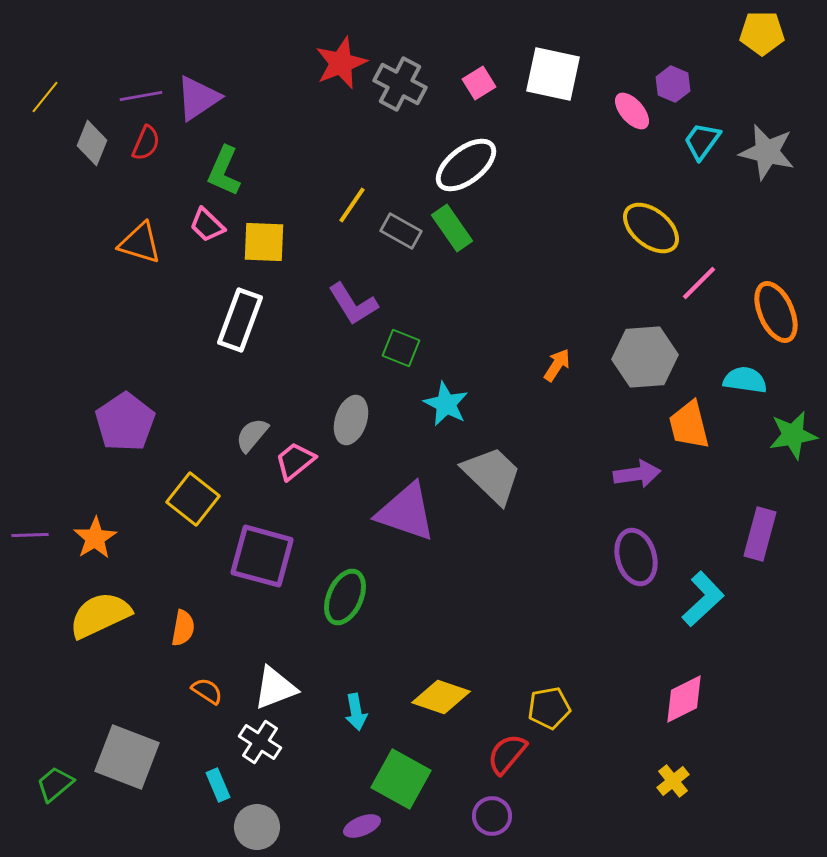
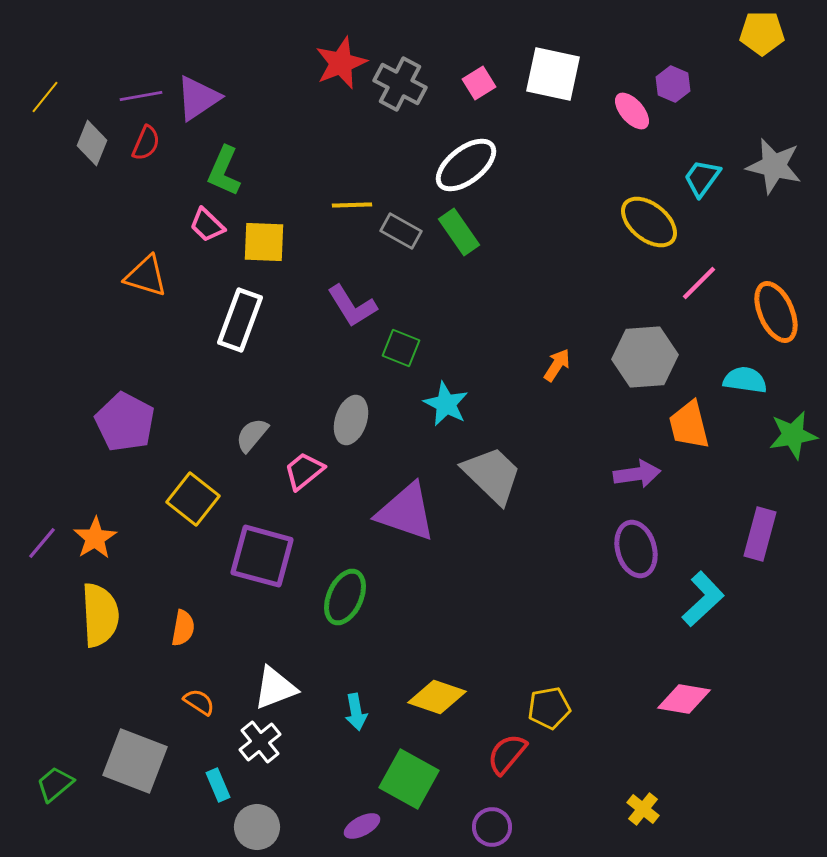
cyan trapezoid at (702, 141): moved 37 px down
gray star at (767, 152): moved 7 px right, 14 px down
yellow line at (352, 205): rotated 54 degrees clockwise
green rectangle at (452, 228): moved 7 px right, 4 px down
yellow ellipse at (651, 228): moved 2 px left, 6 px up
orange triangle at (140, 243): moved 6 px right, 33 px down
purple L-shape at (353, 304): moved 1 px left, 2 px down
purple pentagon at (125, 422): rotated 10 degrees counterclockwise
pink trapezoid at (295, 461): moved 9 px right, 10 px down
purple line at (30, 535): moved 12 px right, 8 px down; rotated 48 degrees counterclockwise
purple ellipse at (636, 557): moved 8 px up
yellow semicircle at (100, 615): rotated 112 degrees clockwise
orange semicircle at (207, 691): moved 8 px left, 11 px down
yellow diamond at (441, 697): moved 4 px left
pink diamond at (684, 699): rotated 36 degrees clockwise
white cross at (260, 742): rotated 18 degrees clockwise
gray square at (127, 757): moved 8 px right, 4 px down
green square at (401, 779): moved 8 px right
yellow cross at (673, 781): moved 30 px left, 28 px down; rotated 12 degrees counterclockwise
purple circle at (492, 816): moved 11 px down
purple ellipse at (362, 826): rotated 6 degrees counterclockwise
